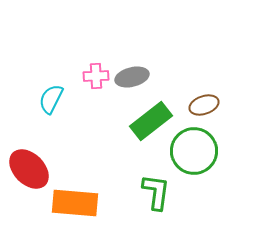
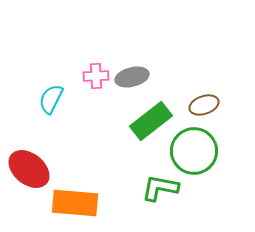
red ellipse: rotated 6 degrees counterclockwise
green L-shape: moved 4 px right, 4 px up; rotated 87 degrees counterclockwise
